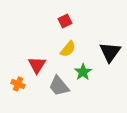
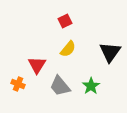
green star: moved 8 px right, 14 px down
gray trapezoid: moved 1 px right
